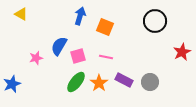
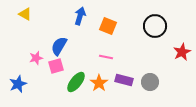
yellow triangle: moved 4 px right
black circle: moved 5 px down
orange square: moved 3 px right, 1 px up
pink square: moved 22 px left, 10 px down
purple rectangle: rotated 12 degrees counterclockwise
blue star: moved 6 px right
